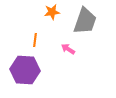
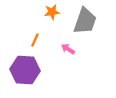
orange line: rotated 16 degrees clockwise
